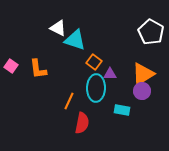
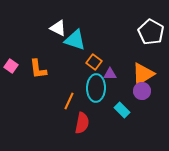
cyan rectangle: rotated 35 degrees clockwise
